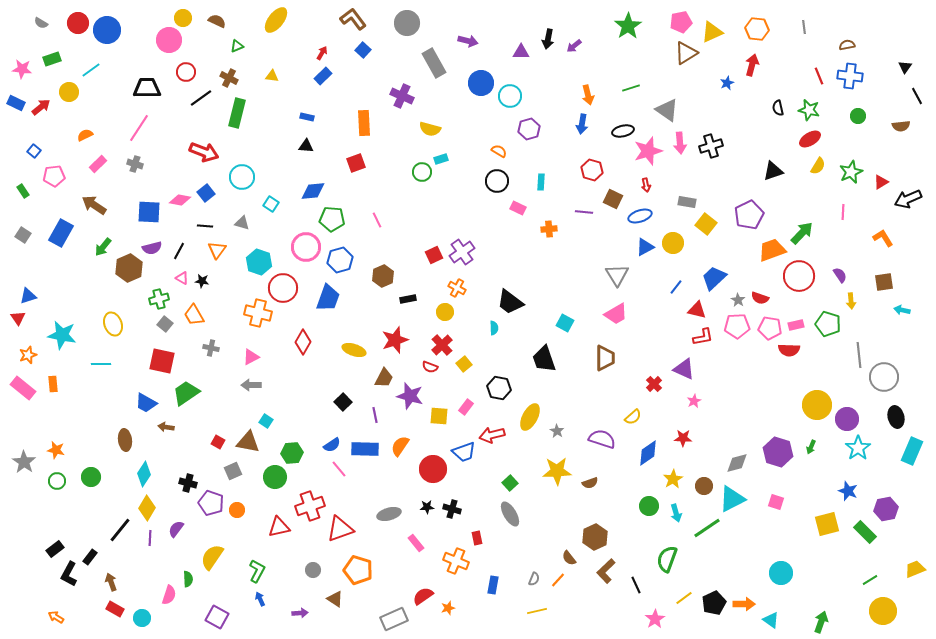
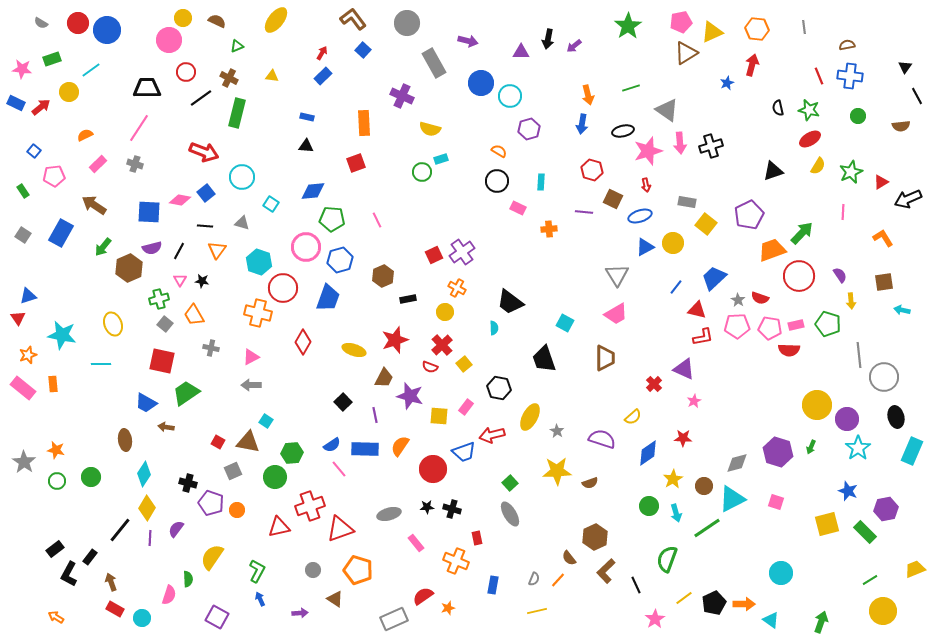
pink triangle at (182, 278): moved 2 px left, 2 px down; rotated 32 degrees clockwise
